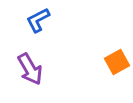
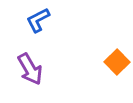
orange square: rotated 15 degrees counterclockwise
